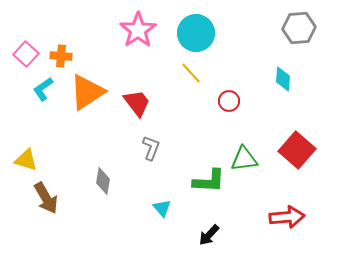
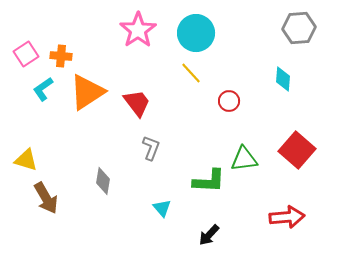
pink square: rotated 15 degrees clockwise
